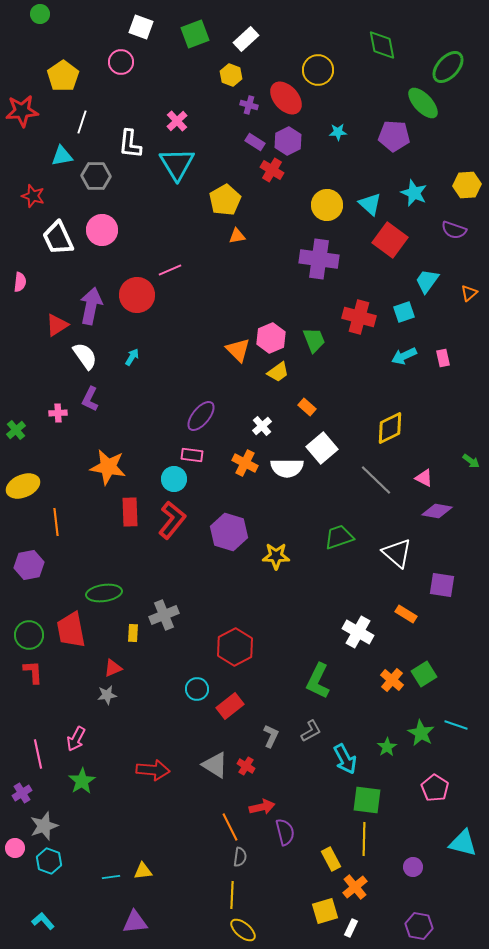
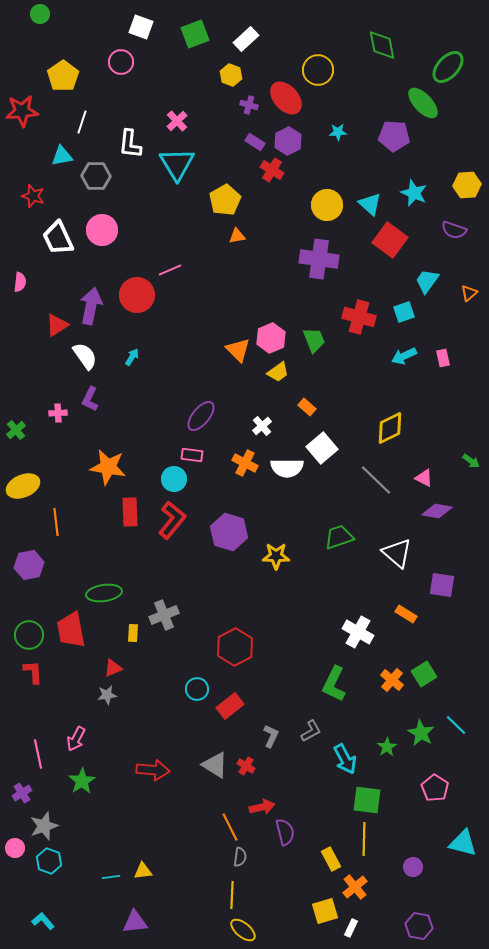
green L-shape at (318, 681): moved 16 px right, 3 px down
cyan line at (456, 725): rotated 25 degrees clockwise
